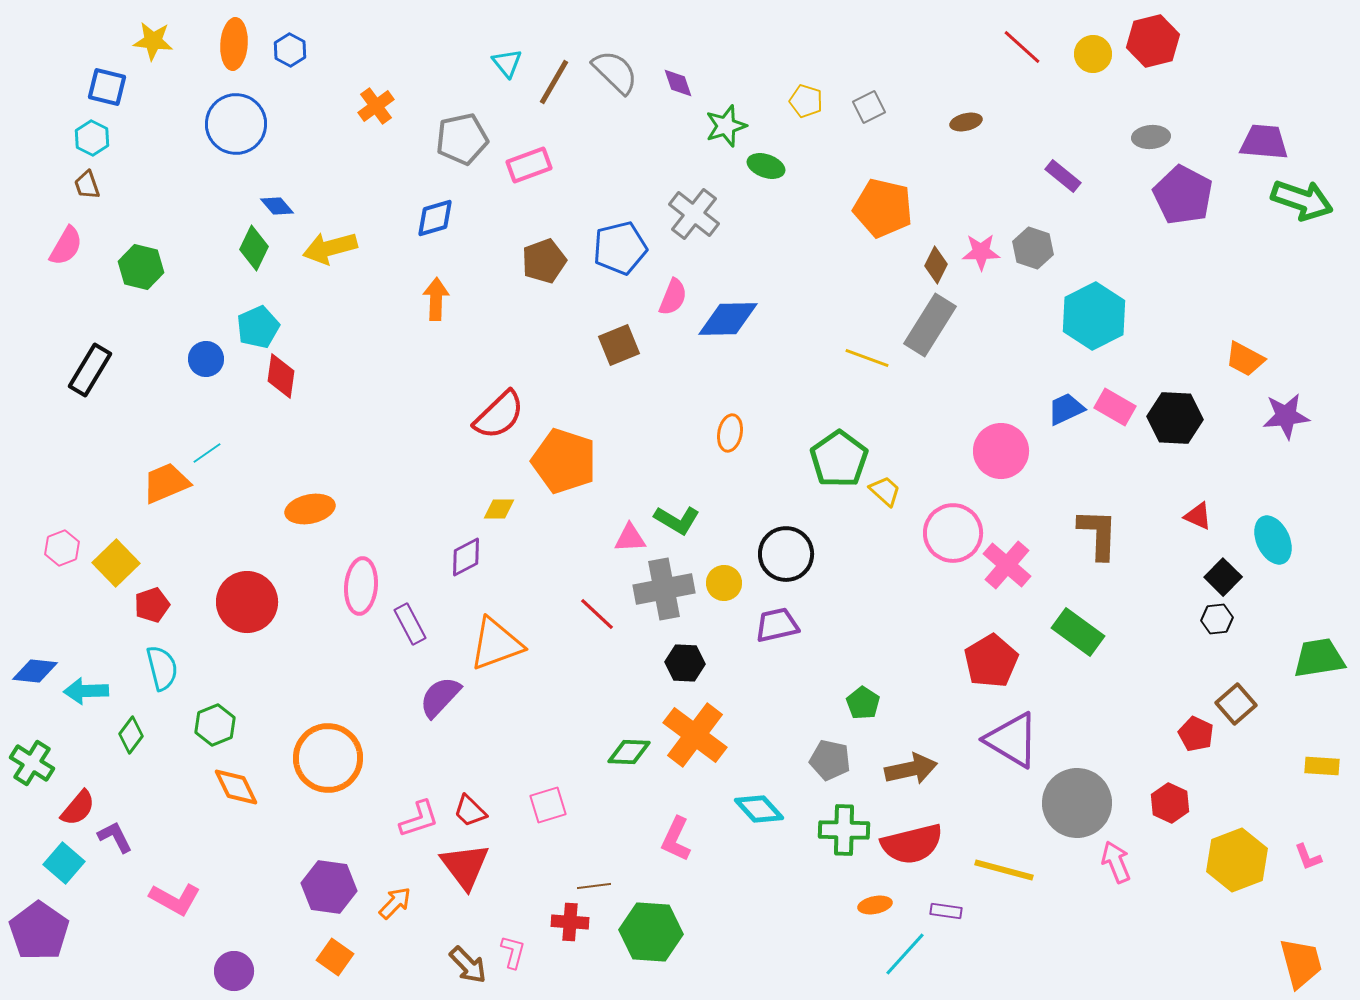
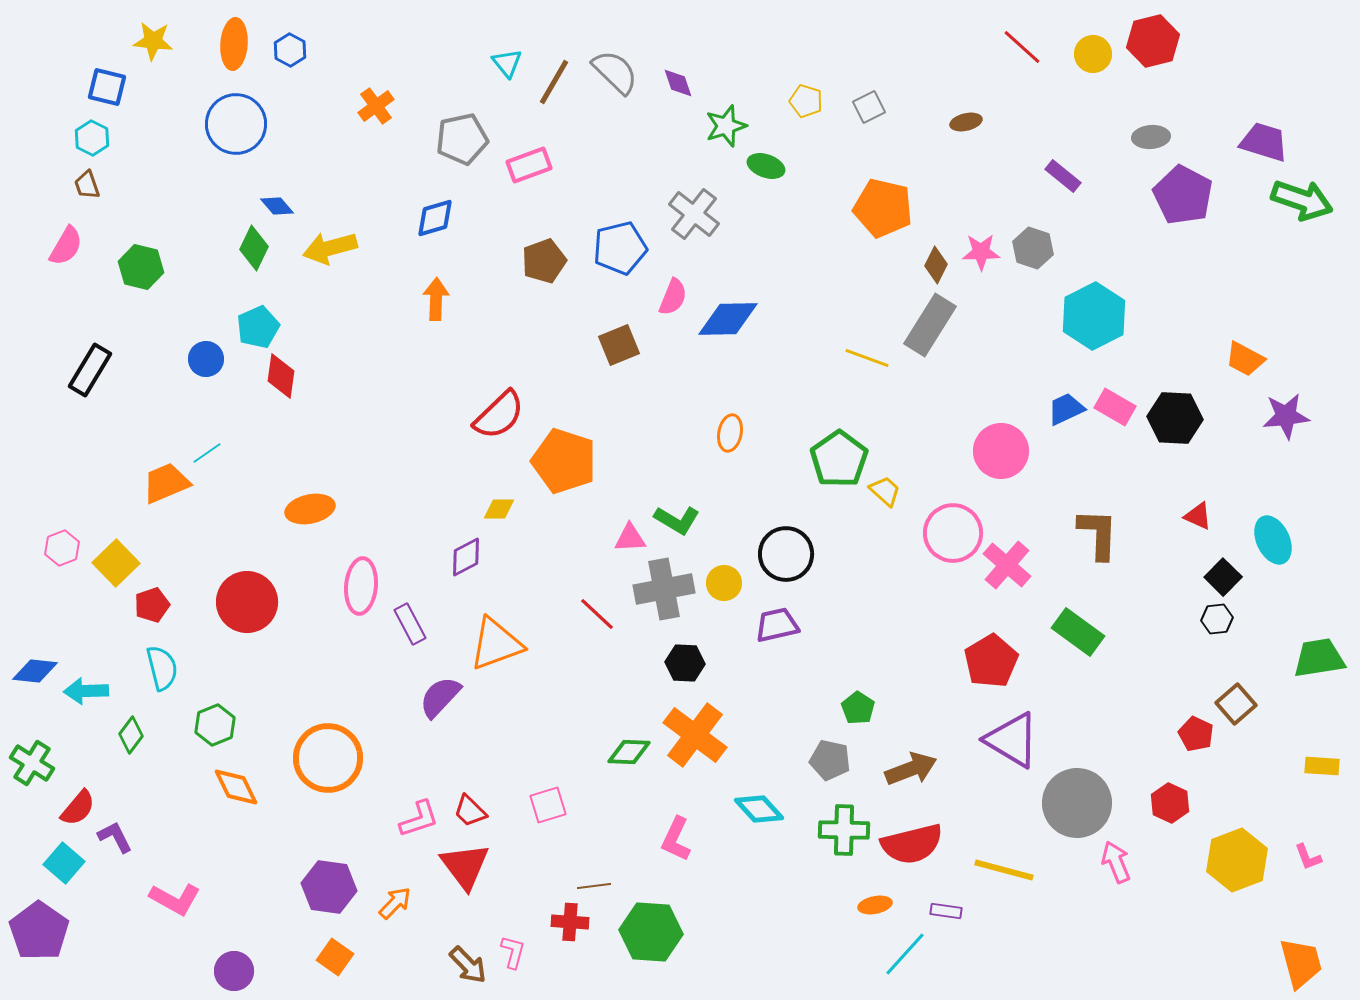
purple trapezoid at (1264, 142): rotated 12 degrees clockwise
green pentagon at (863, 703): moved 5 px left, 5 px down
brown arrow at (911, 769): rotated 9 degrees counterclockwise
